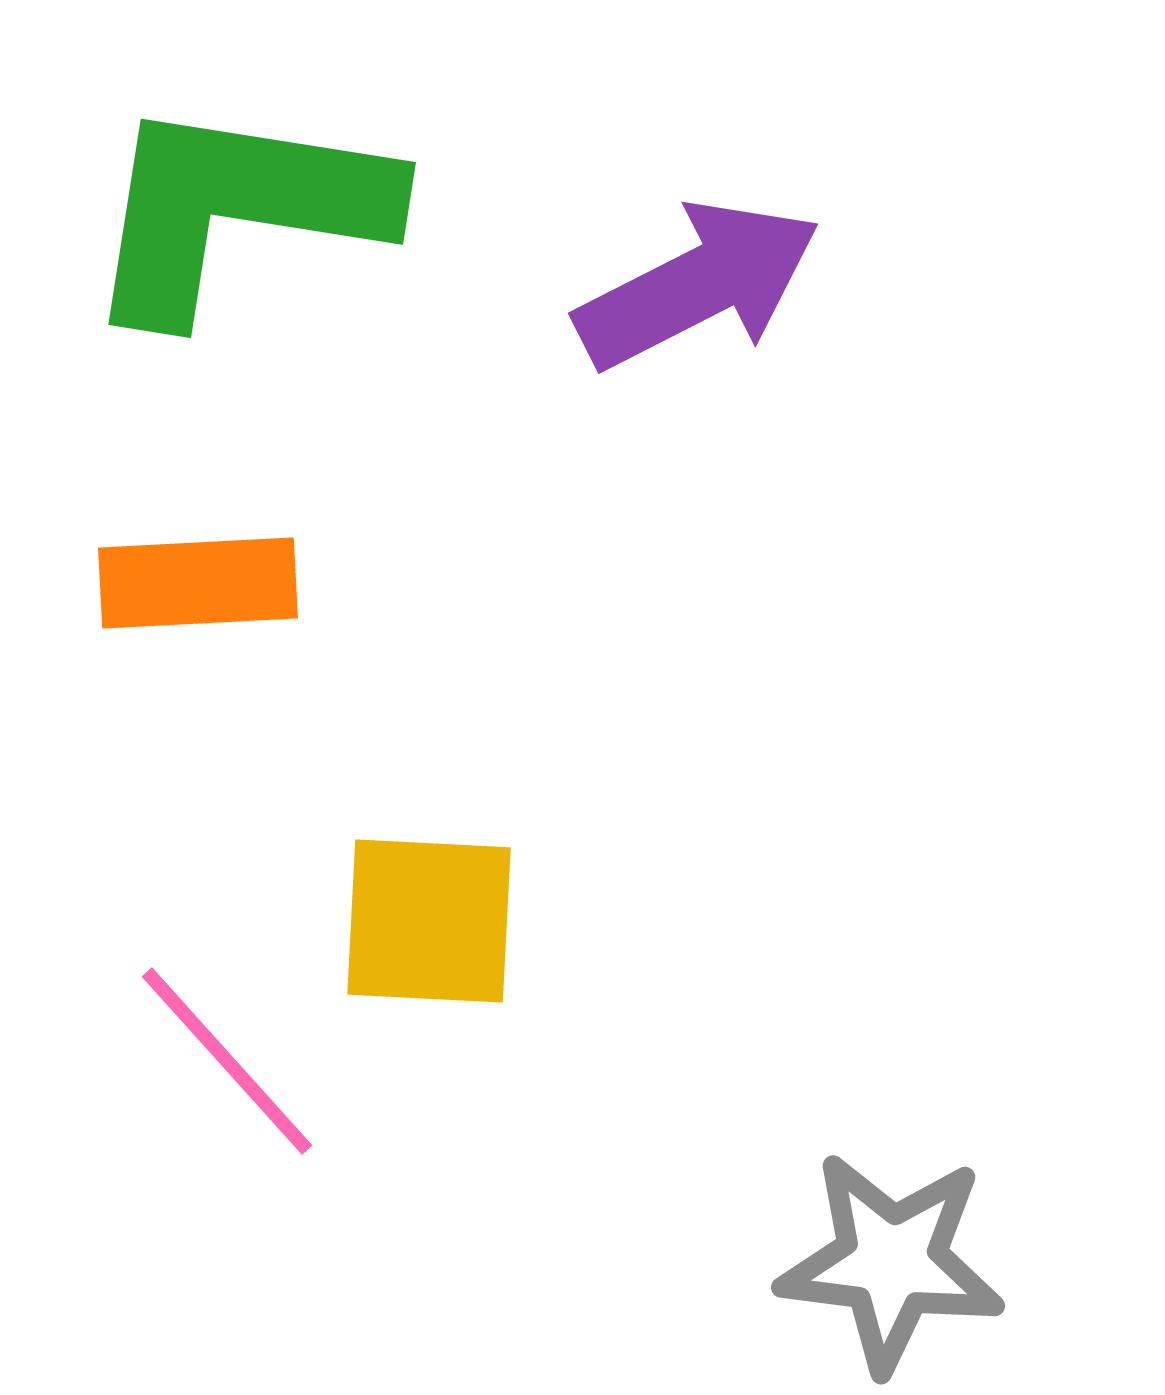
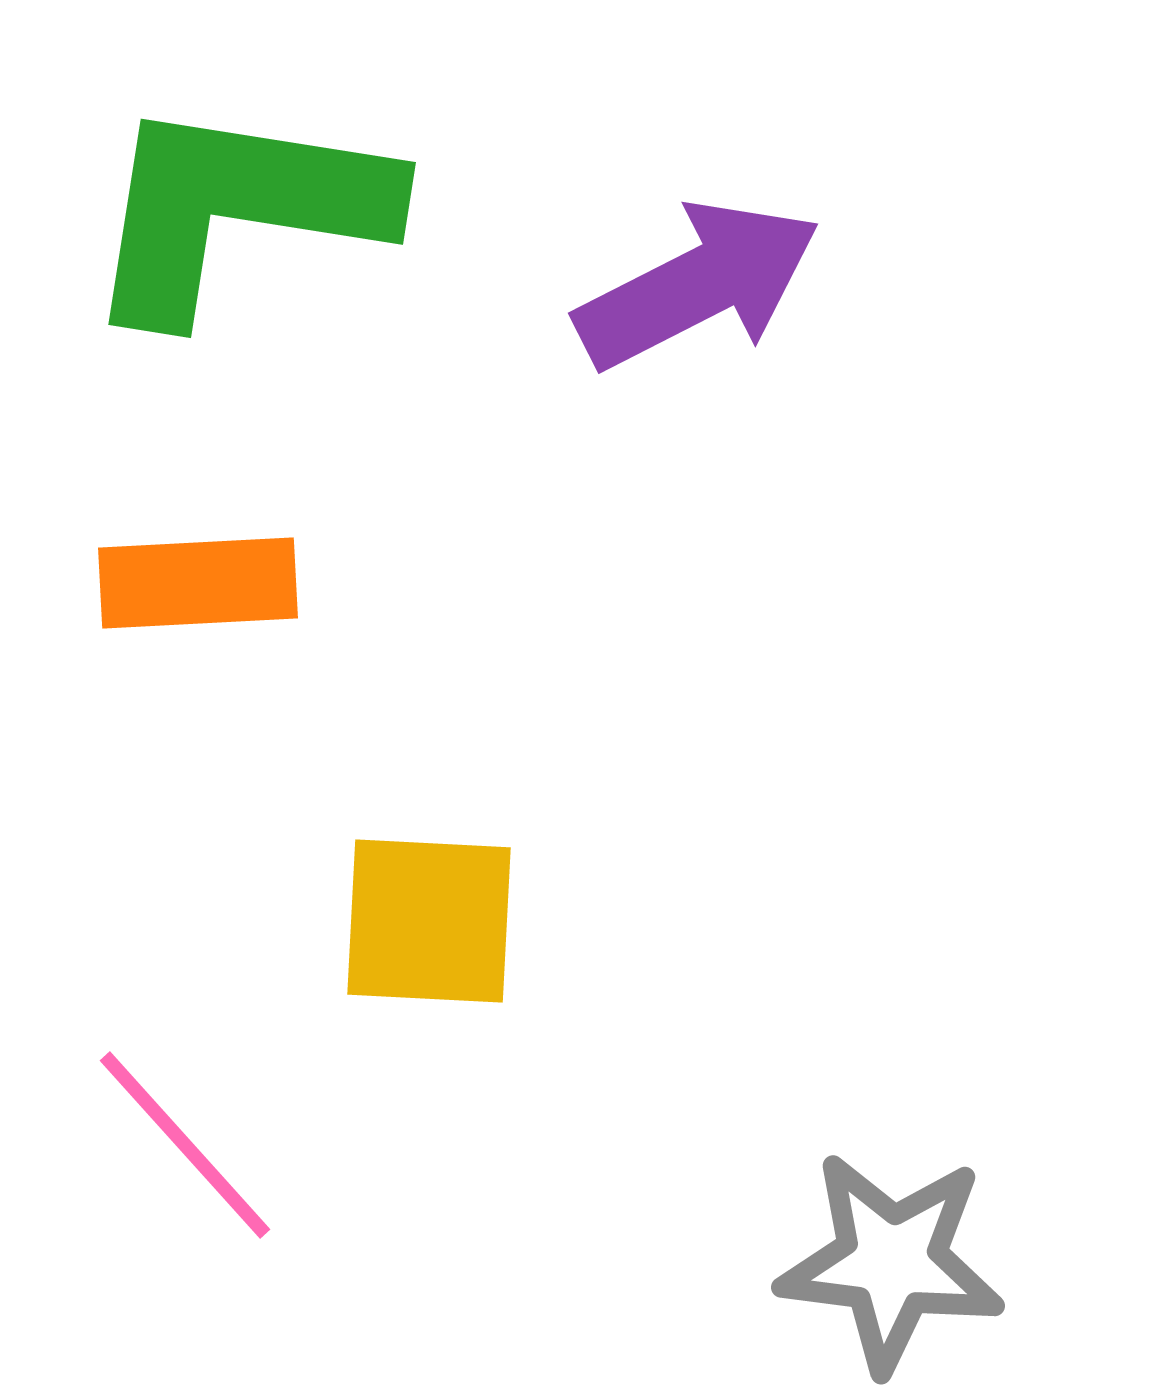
pink line: moved 42 px left, 84 px down
